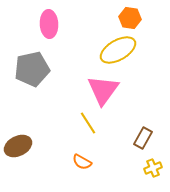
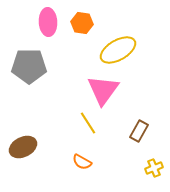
orange hexagon: moved 48 px left, 5 px down
pink ellipse: moved 1 px left, 2 px up
gray pentagon: moved 3 px left, 3 px up; rotated 12 degrees clockwise
brown rectangle: moved 4 px left, 7 px up
brown ellipse: moved 5 px right, 1 px down
yellow cross: moved 1 px right
